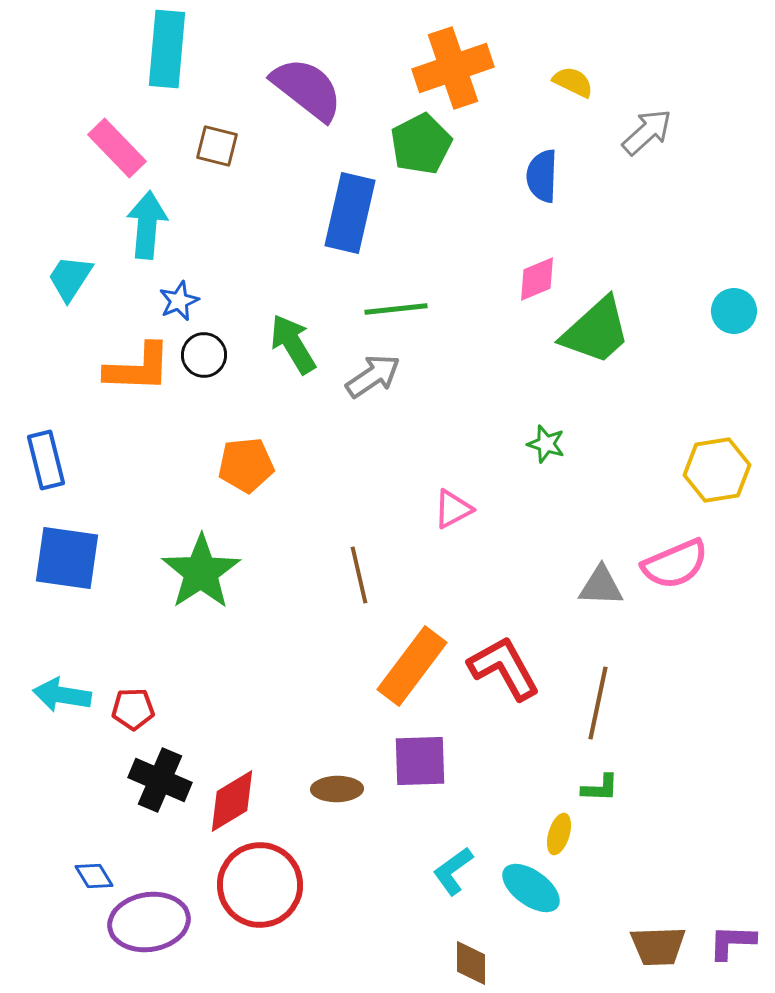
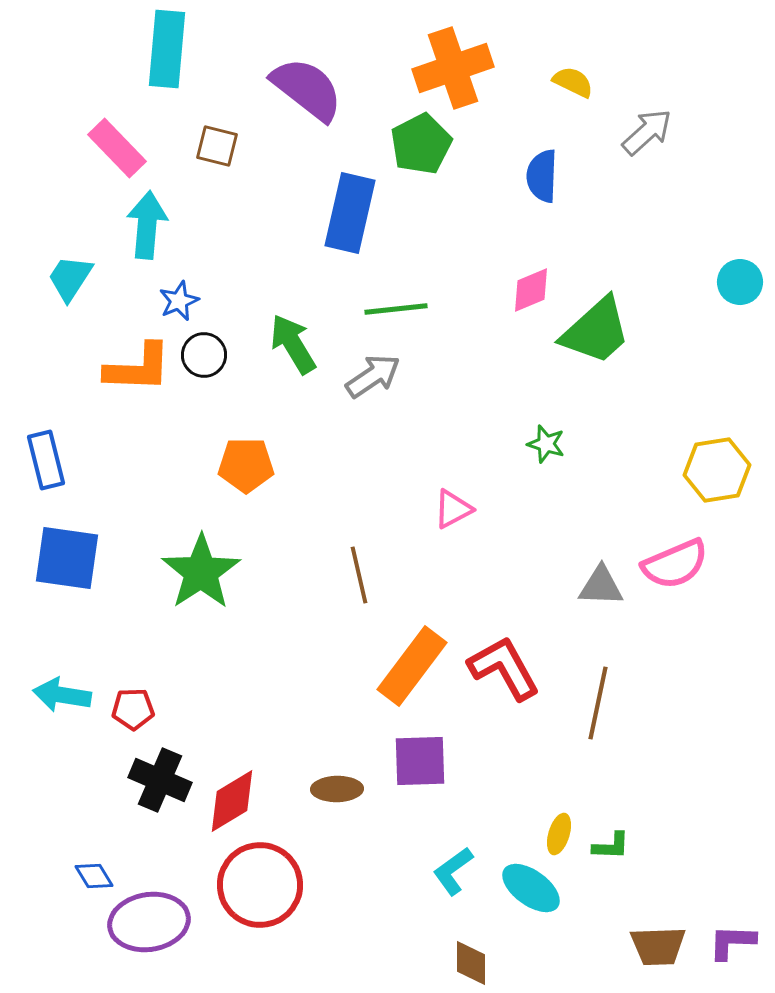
pink diamond at (537, 279): moved 6 px left, 11 px down
cyan circle at (734, 311): moved 6 px right, 29 px up
orange pentagon at (246, 465): rotated 6 degrees clockwise
green L-shape at (600, 788): moved 11 px right, 58 px down
